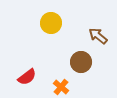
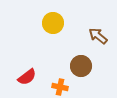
yellow circle: moved 2 px right
brown circle: moved 4 px down
orange cross: moved 1 px left; rotated 28 degrees counterclockwise
